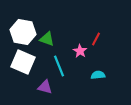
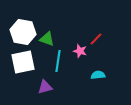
red line: rotated 16 degrees clockwise
pink star: rotated 16 degrees counterclockwise
white square: rotated 35 degrees counterclockwise
cyan line: moved 1 px left, 5 px up; rotated 30 degrees clockwise
purple triangle: rotated 28 degrees counterclockwise
